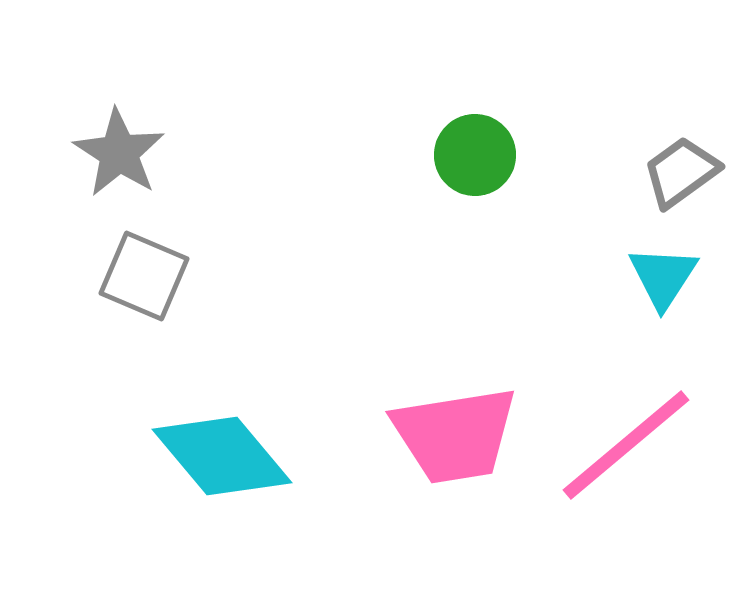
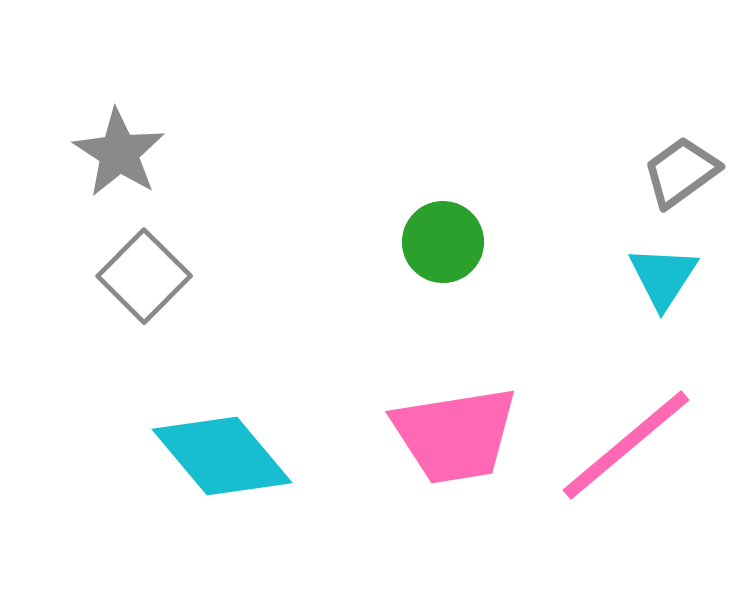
green circle: moved 32 px left, 87 px down
gray square: rotated 22 degrees clockwise
